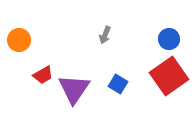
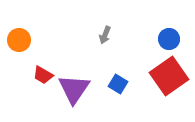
red trapezoid: rotated 60 degrees clockwise
